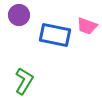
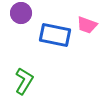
purple circle: moved 2 px right, 2 px up
pink trapezoid: moved 1 px up
